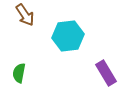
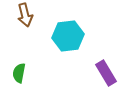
brown arrow: rotated 20 degrees clockwise
